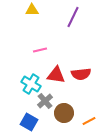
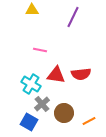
pink line: rotated 24 degrees clockwise
gray cross: moved 3 px left, 3 px down
